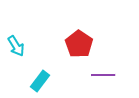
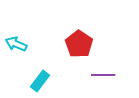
cyan arrow: moved 2 px up; rotated 145 degrees clockwise
